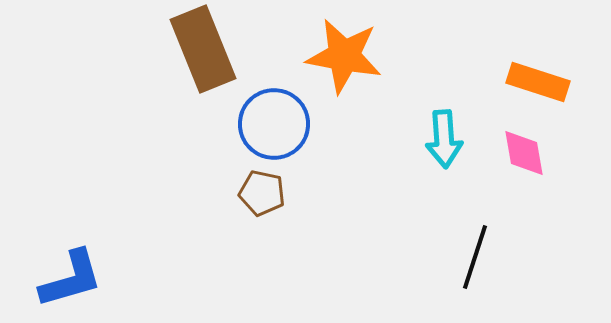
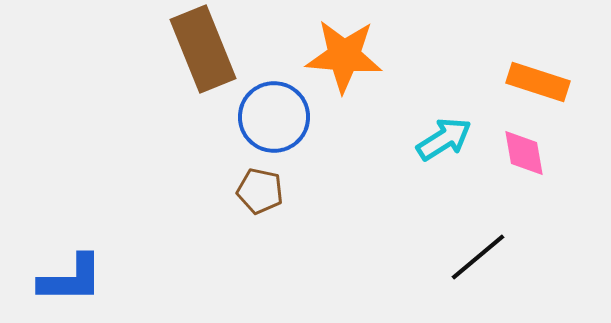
orange star: rotated 6 degrees counterclockwise
blue circle: moved 7 px up
cyan arrow: rotated 118 degrees counterclockwise
brown pentagon: moved 2 px left, 2 px up
black line: moved 3 px right; rotated 32 degrees clockwise
blue L-shape: rotated 16 degrees clockwise
